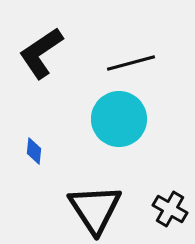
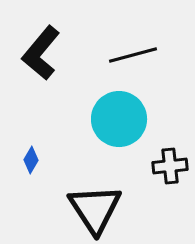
black L-shape: rotated 16 degrees counterclockwise
black line: moved 2 px right, 8 px up
blue diamond: moved 3 px left, 9 px down; rotated 24 degrees clockwise
black cross: moved 43 px up; rotated 36 degrees counterclockwise
